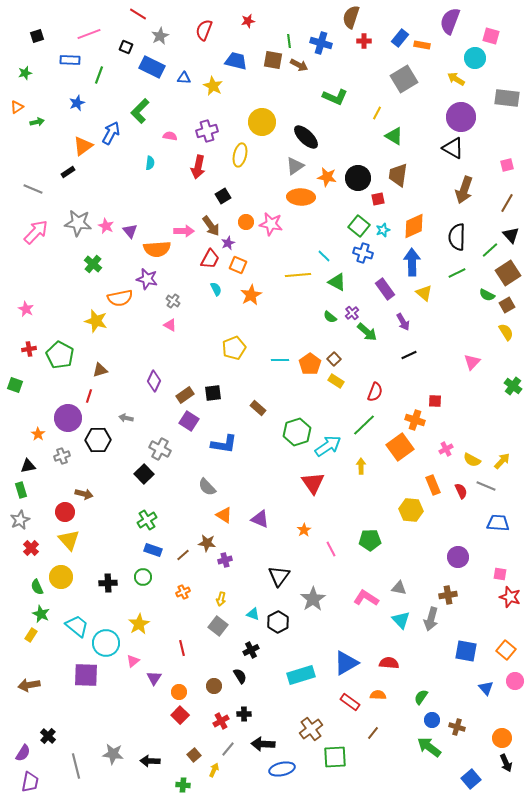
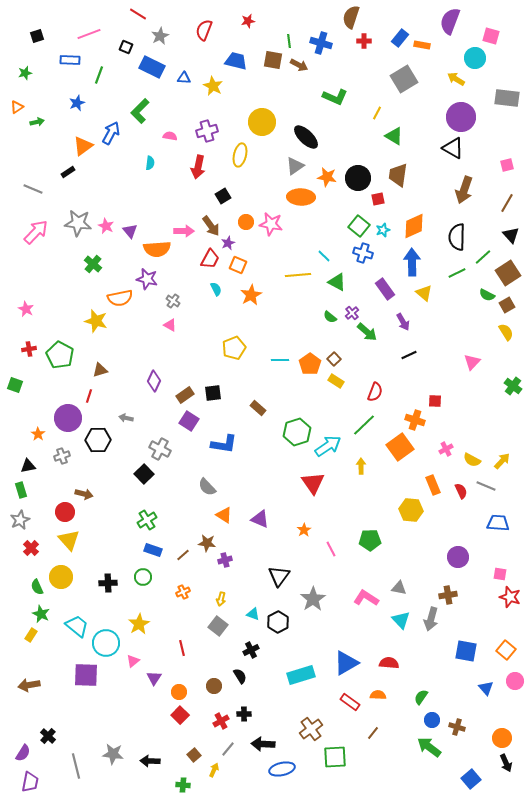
green line at (490, 250): moved 7 px left, 7 px down
